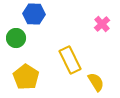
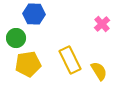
yellow pentagon: moved 2 px right, 13 px up; rotated 30 degrees clockwise
yellow semicircle: moved 3 px right, 11 px up
